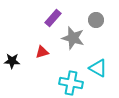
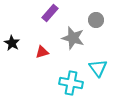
purple rectangle: moved 3 px left, 5 px up
black star: moved 18 px up; rotated 28 degrees clockwise
cyan triangle: rotated 24 degrees clockwise
